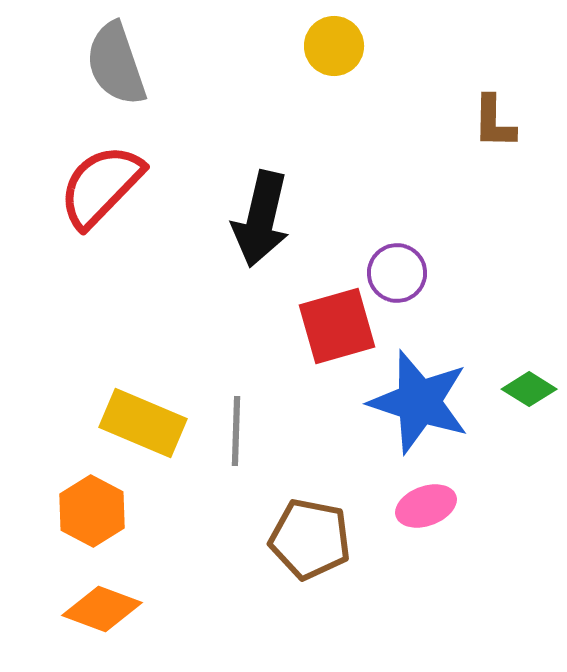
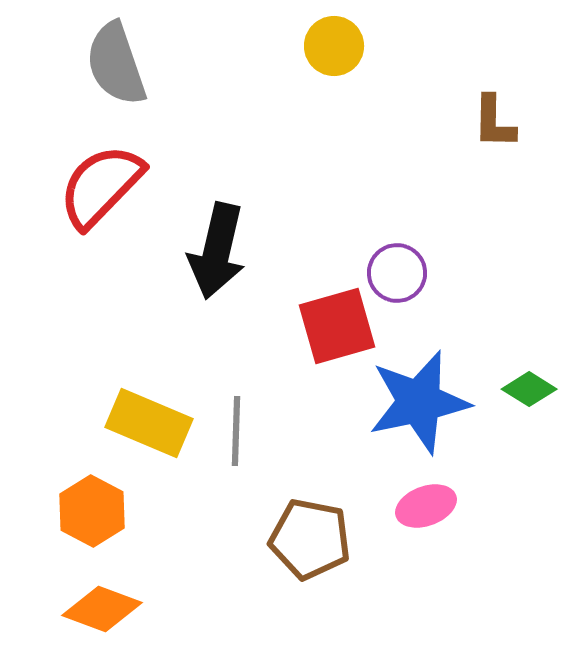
black arrow: moved 44 px left, 32 px down
blue star: rotated 30 degrees counterclockwise
yellow rectangle: moved 6 px right
